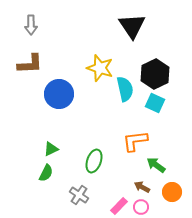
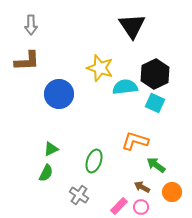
brown L-shape: moved 3 px left, 3 px up
cyan semicircle: moved 2 px up; rotated 85 degrees counterclockwise
orange L-shape: rotated 24 degrees clockwise
